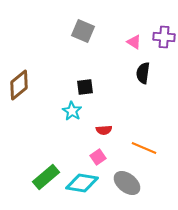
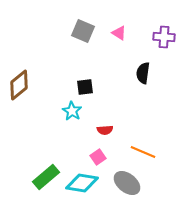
pink triangle: moved 15 px left, 9 px up
red semicircle: moved 1 px right
orange line: moved 1 px left, 4 px down
